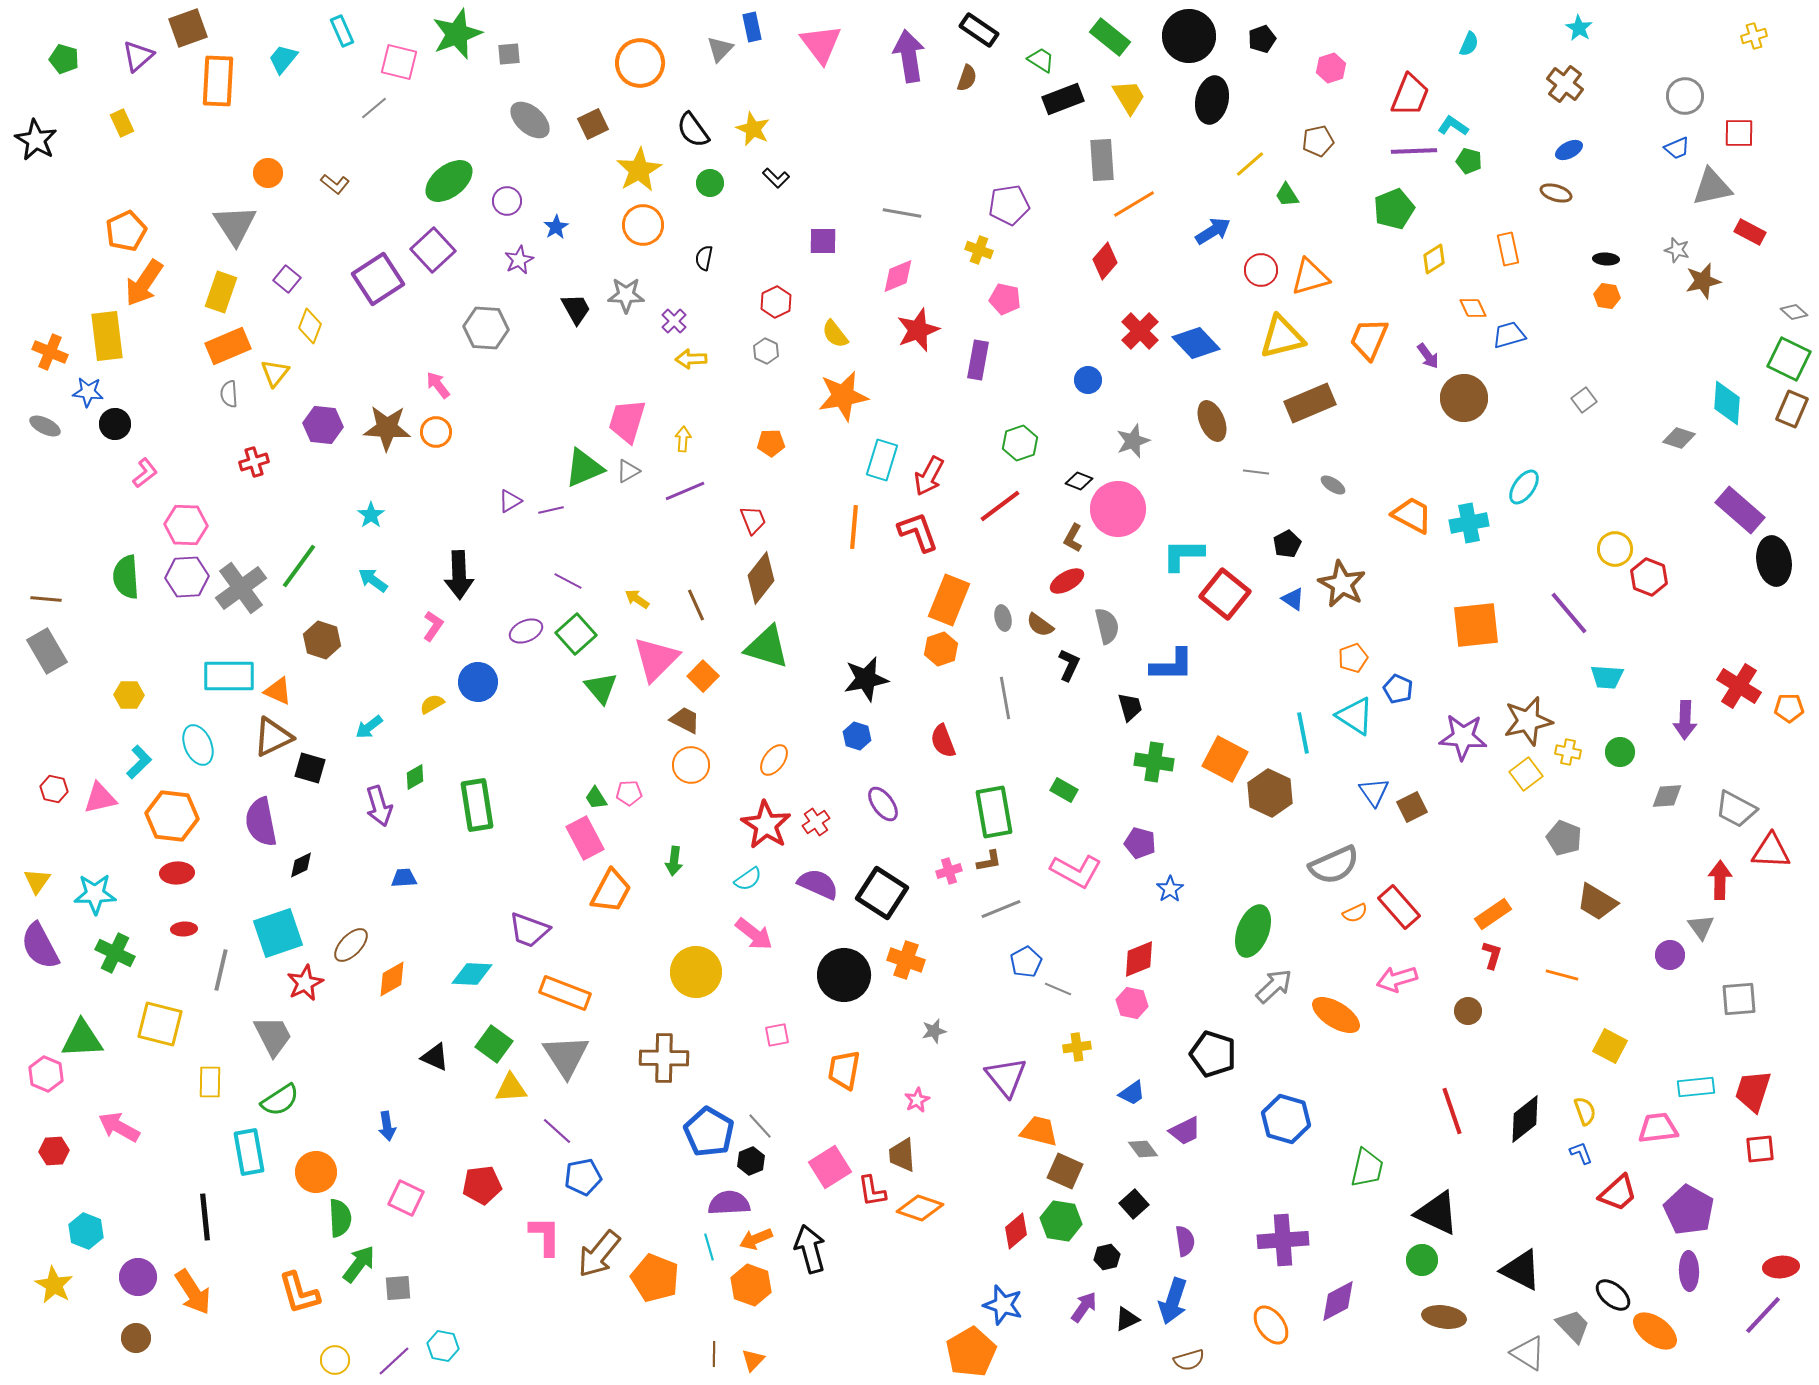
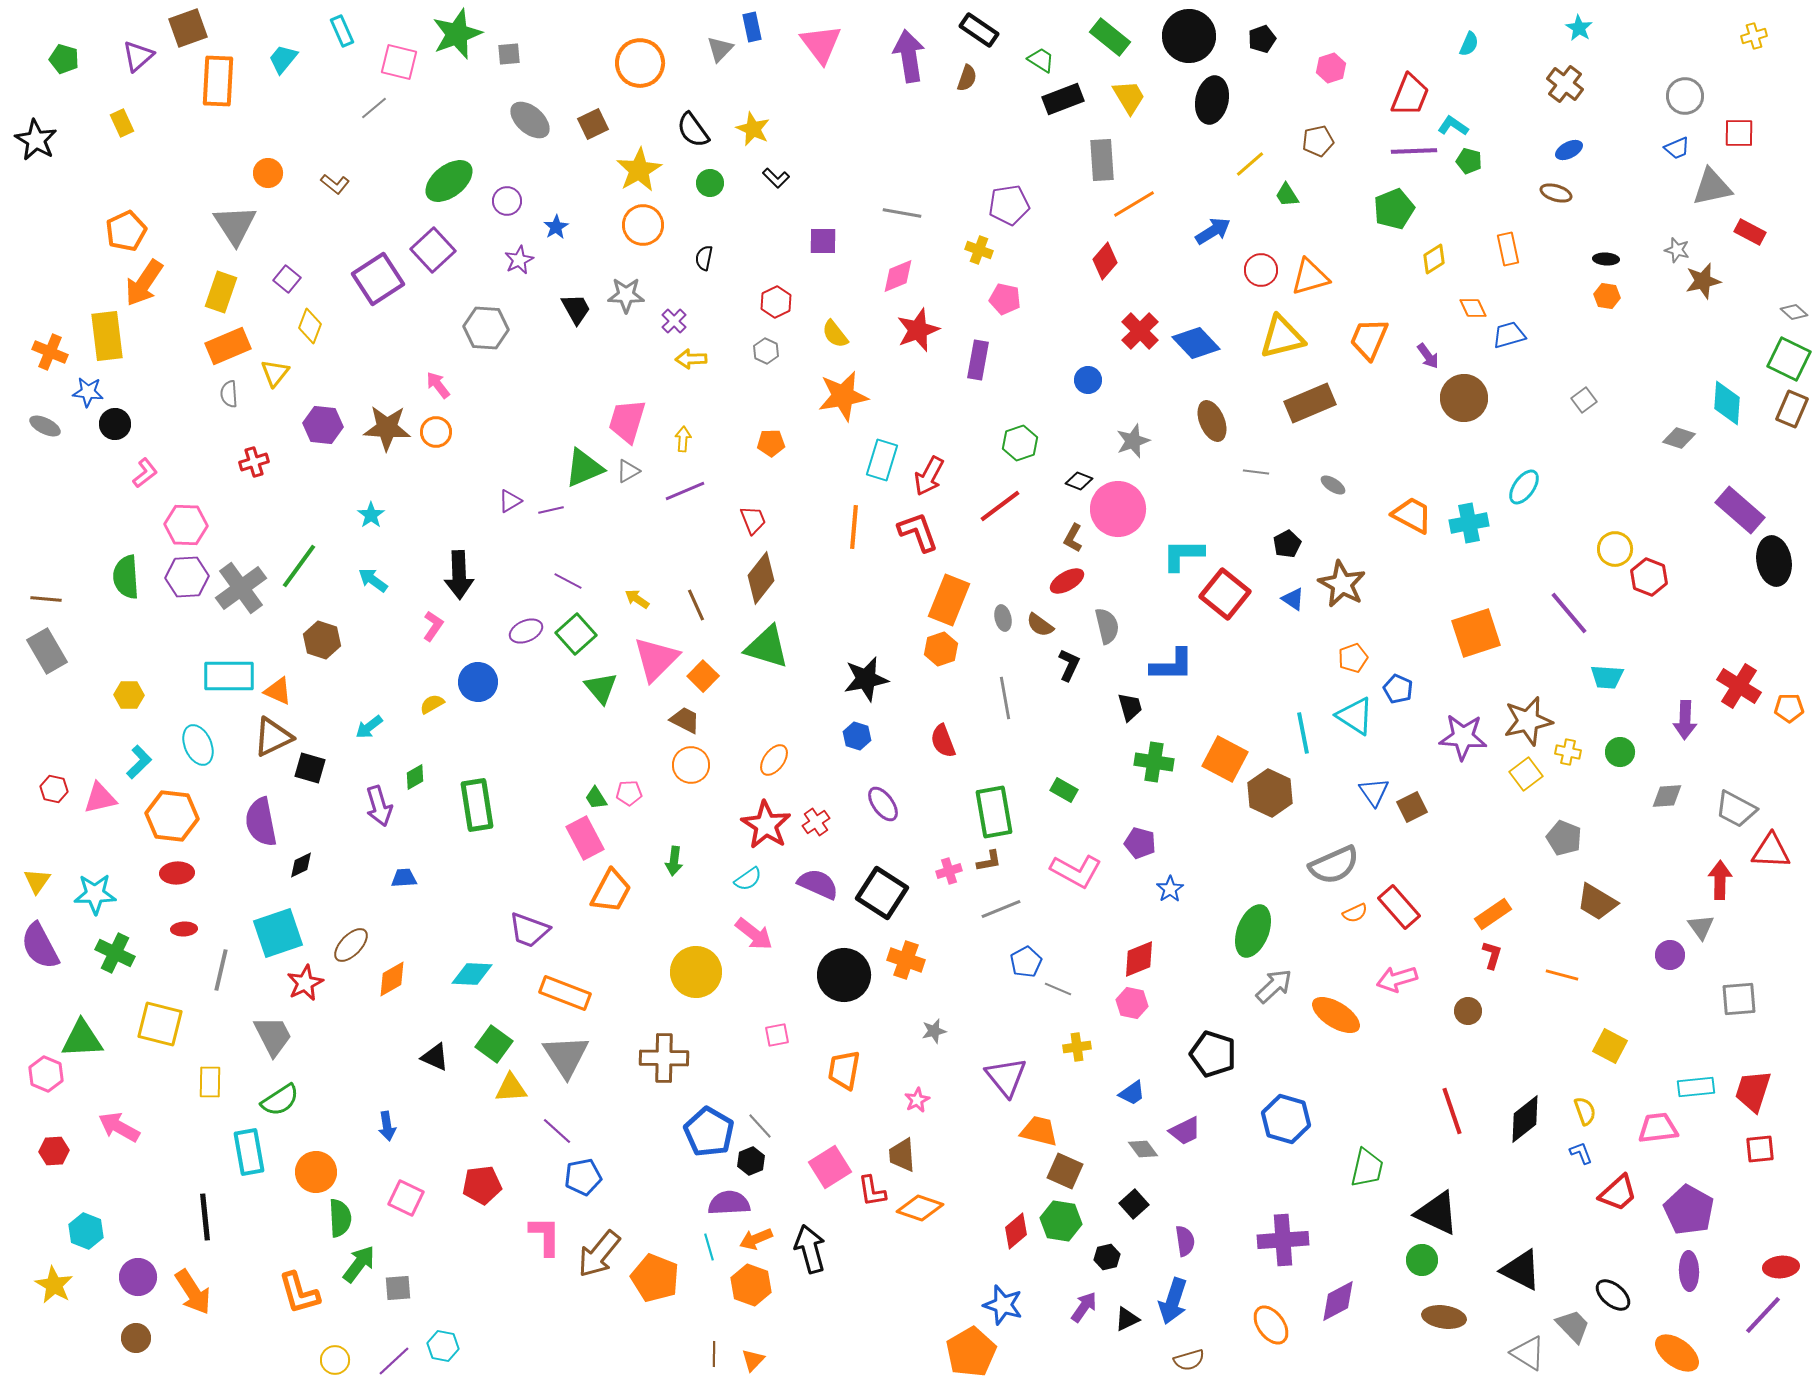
orange square at (1476, 625): moved 8 px down; rotated 12 degrees counterclockwise
orange ellipse at (1655, 1331): moved 22 px right, 22 px down
